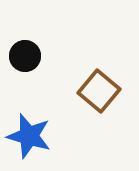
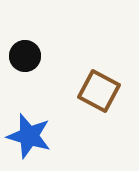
brown square: rotated 12 degrees counterclockwise
